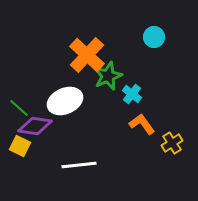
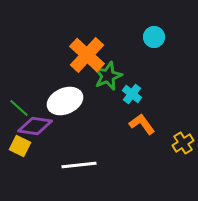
yellow cross: moved 11 px right
